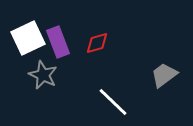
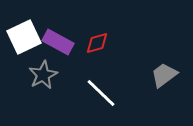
white square: moved 4 px left, 1 px up
purple rectangle: rotated 40 degrees counterclockwise
gray star: rotated 20 degrees clockwise
white line: moved 12 px left, 9 px up
